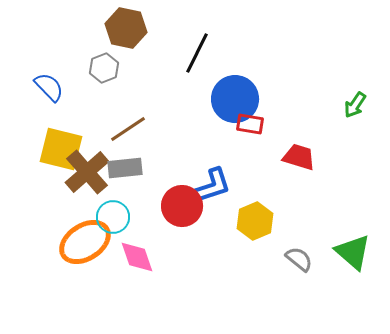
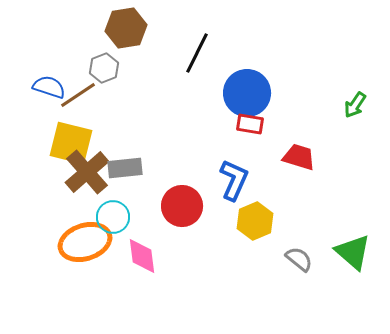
brown hexagon: rotated 21 degrees counterclockwise
blue semicircle: rotated 28 degrees counterclockwise
blue circle: moved 12 px right, 6 px up
brown line: moved 50 px left, 34 px up
yellow square: moved 10 px right, 6 px up
blue L-shape: moved 22 px right, 6 px up; rotated 48 degrees counterclockwise
orange ellipse: rotated 15 degrees clockwise
pink diamond: moved 5 px right, 1 px up; rotated 12 degrees clockwise
